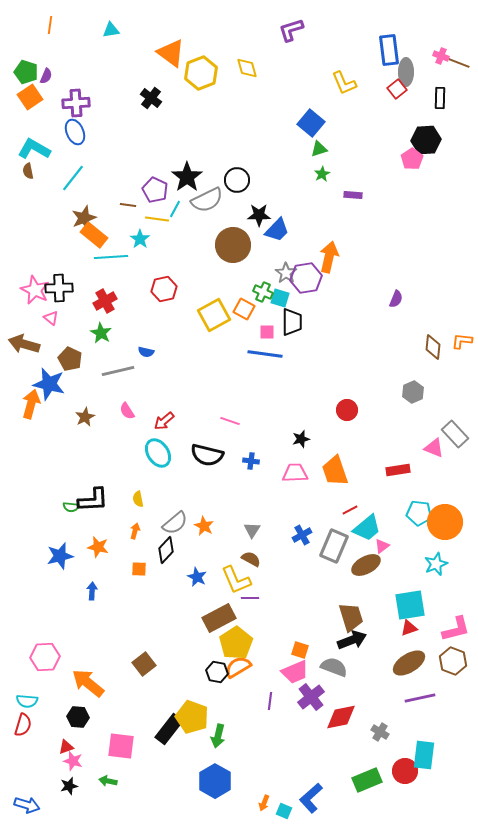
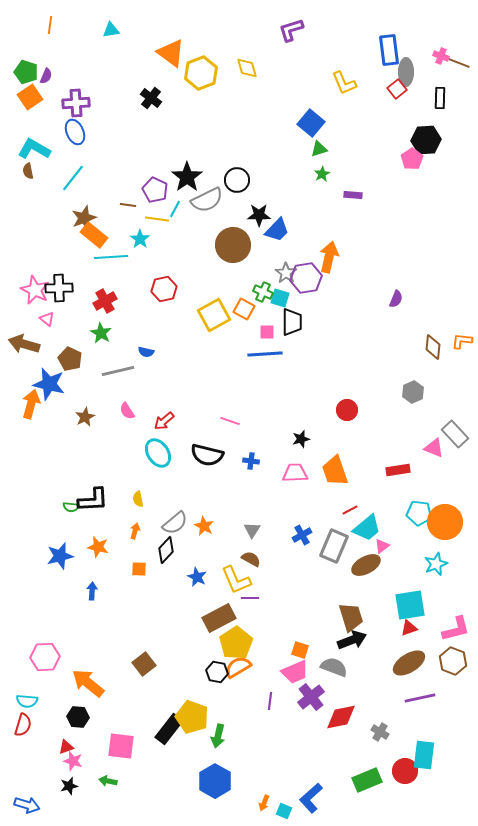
pink triangle at (51, 318): moved 4 px left, 1 px down
blue line at (265, 354): rotated 12 degrees counterclockwise
